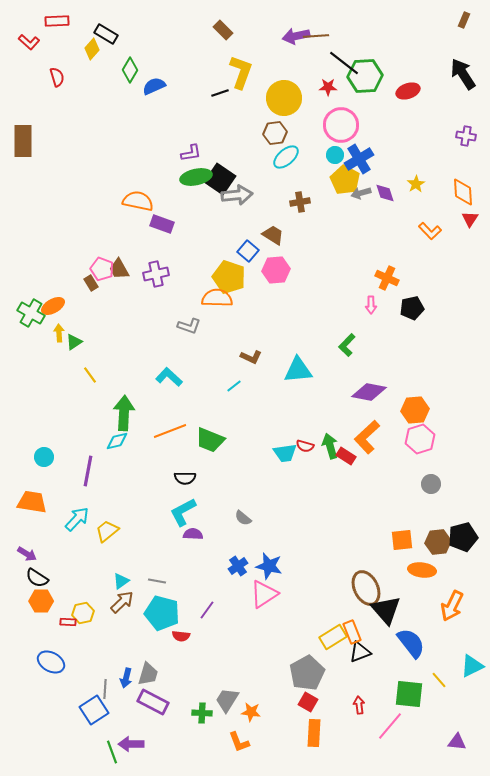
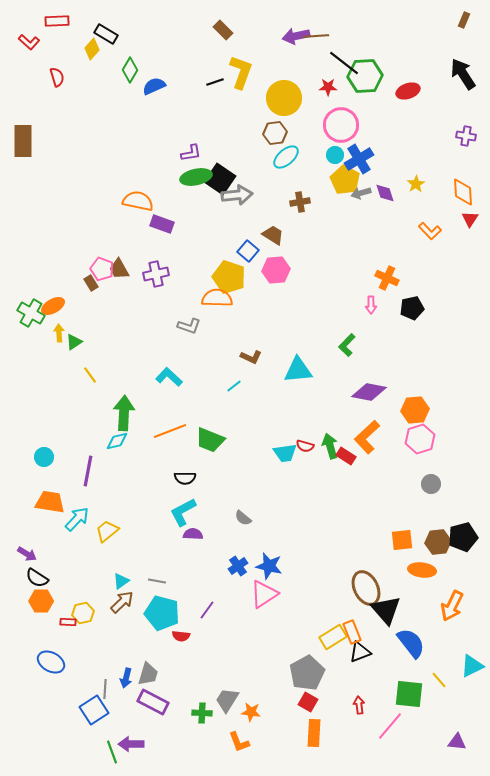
black line at (220, 93): moved 5 px left, 11 px up
orange trapezoid at (32, 502): moved 18 px right
